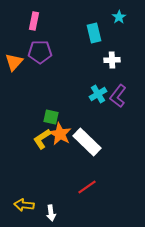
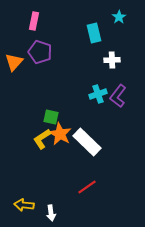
purple pentagon: rotated 20 degrees clockwise
cyan cross: rotated 12 degrees clockwise
